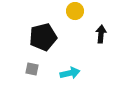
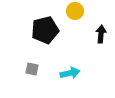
black pentagon: moved 2 px right, 7 px up
